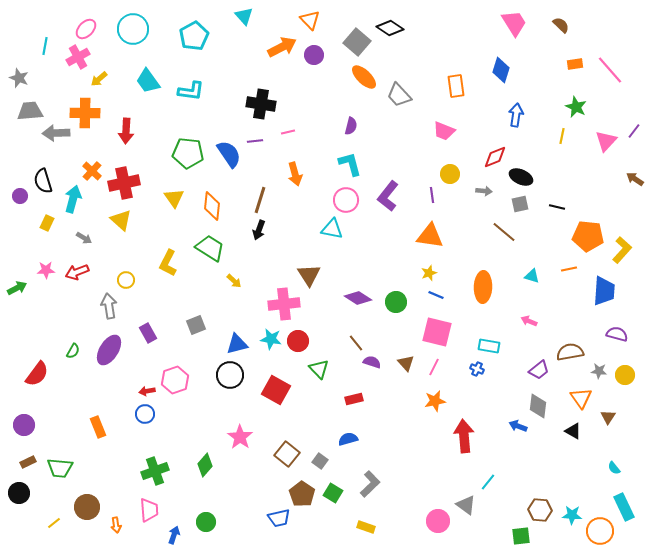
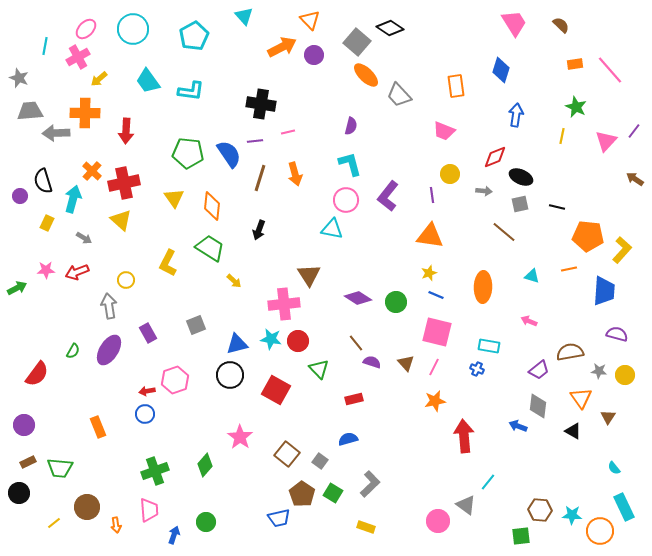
orange ellipse at (364, 77): moved 2 px right, 2 px up
brown line at (260, 200): moved 22 px up
